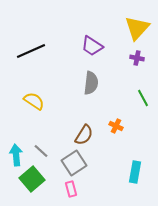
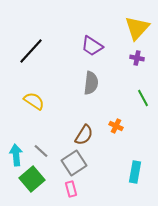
black line: rotated 24 degrees counterclockwise
